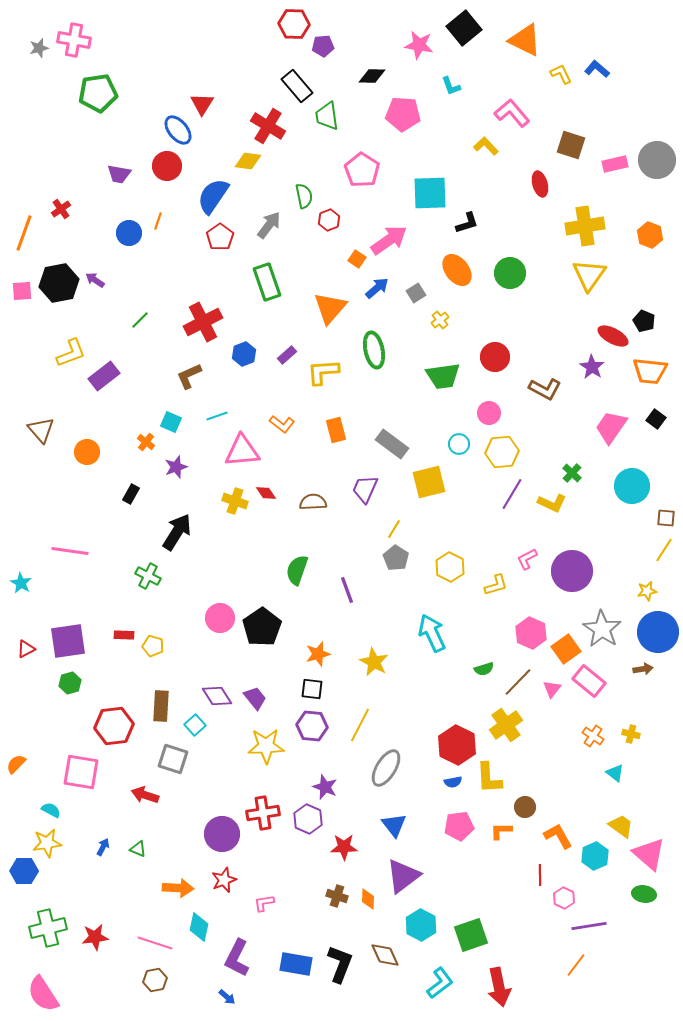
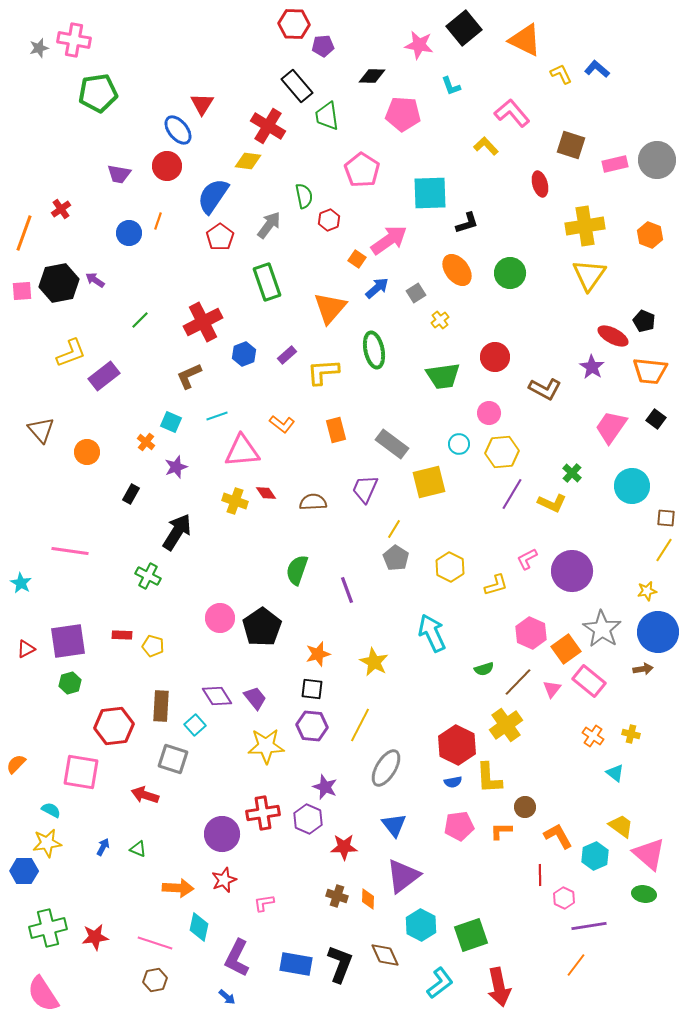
red rectangle at (124, 635): moved 2 px left
